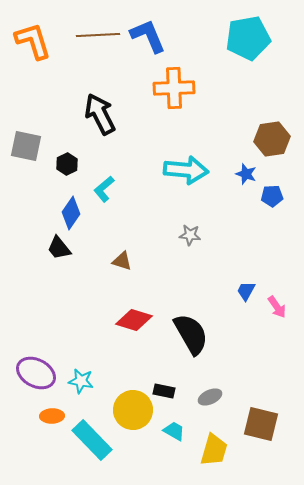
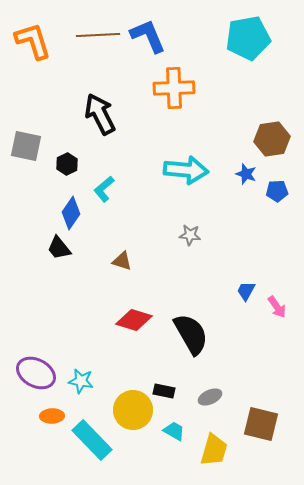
blue pentagon: moved 5 px right, 5 px up
